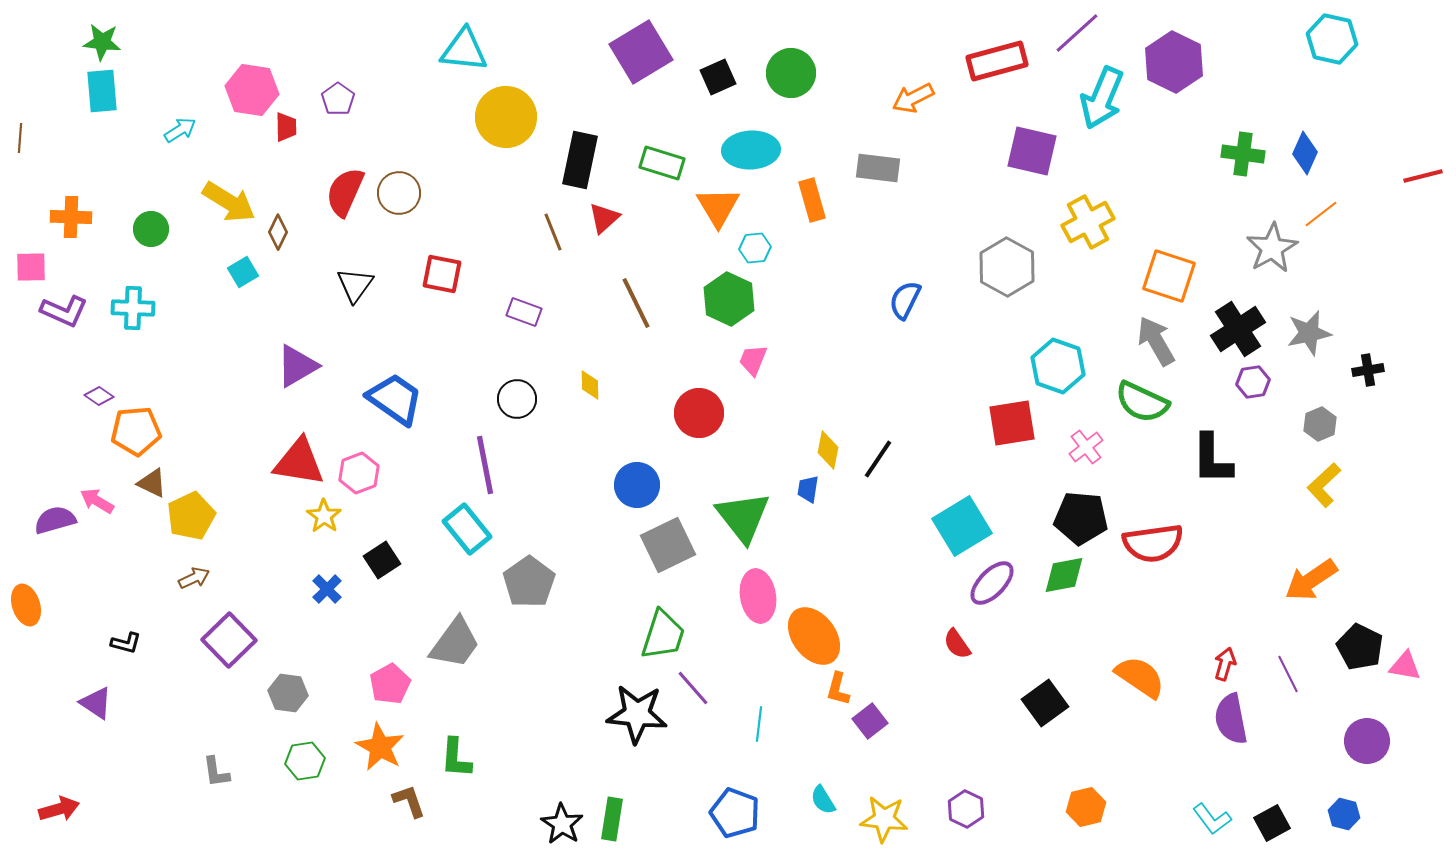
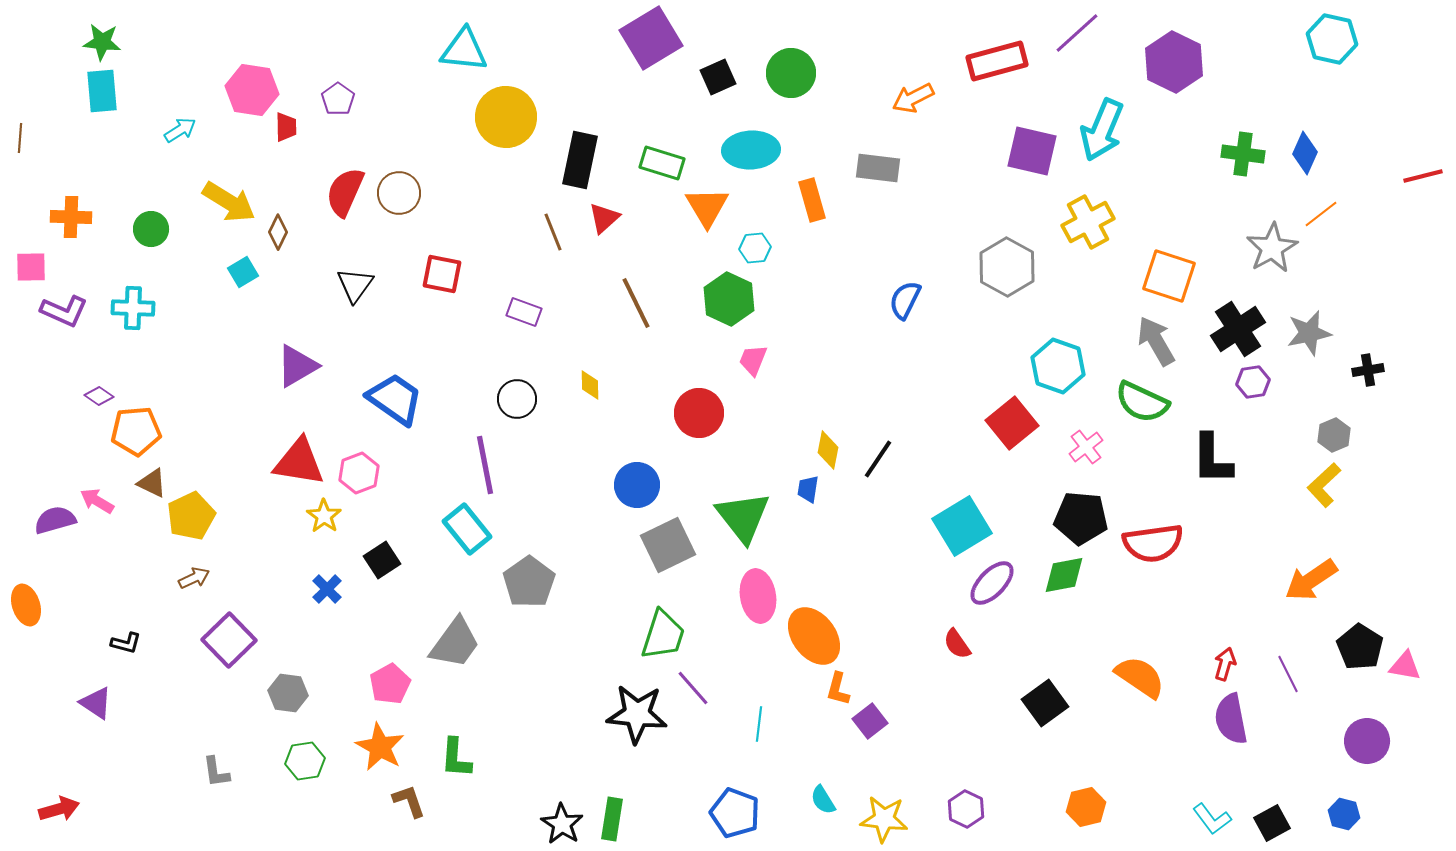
purple square at (641, 52): moved 10 px right, 14 px up
cyan arrow at (1102, 98): moved 32 px down
orange triangle at (718, 207): moved 11 px left
red square at (1012, 423): rotated 30 degrees counterclockwise
gray hexagon at (1320, 424): moved 14 px right, 11 px down
black pentagon at (1360, 647): rotated 6 degrees clockwise
